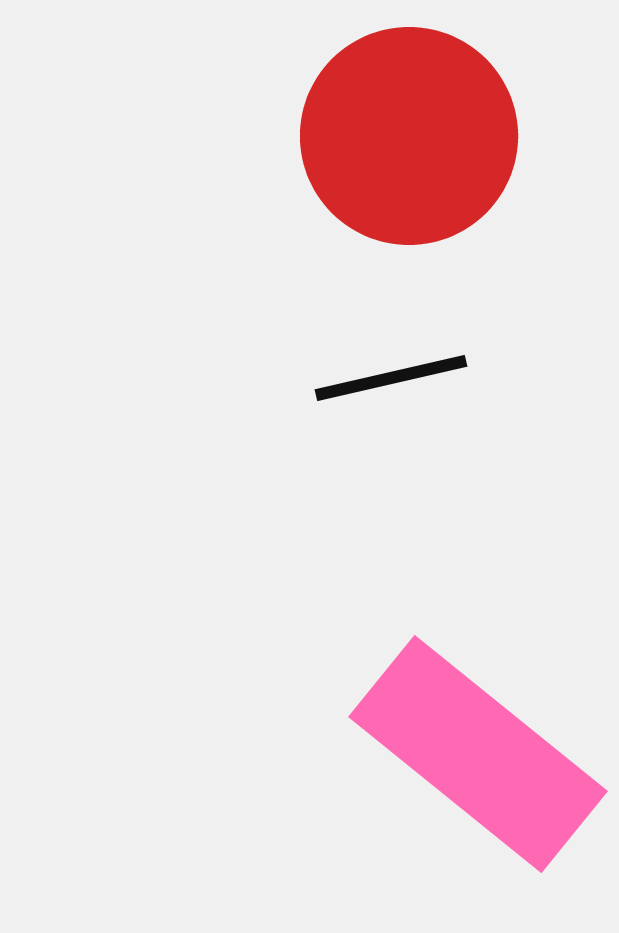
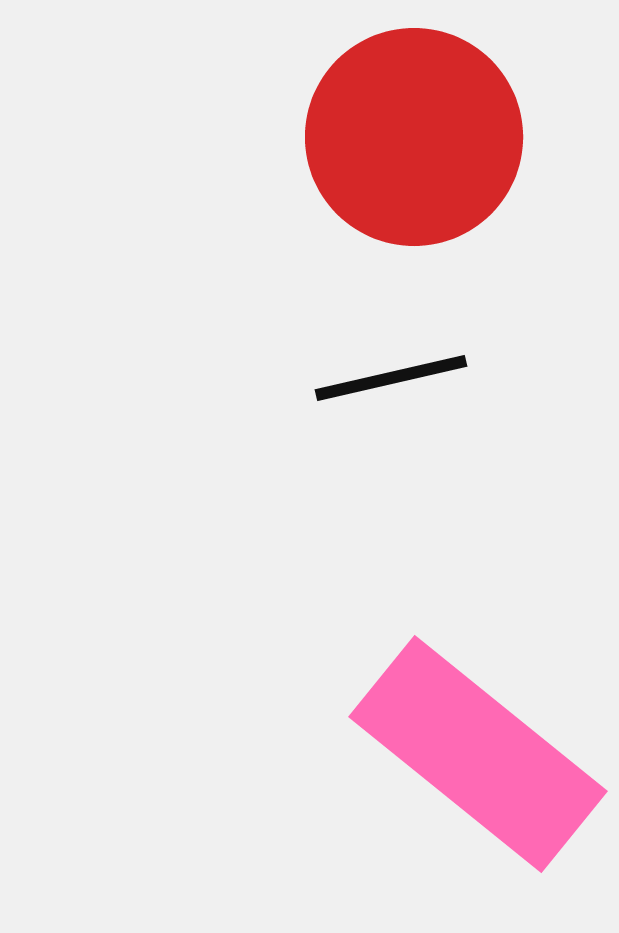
red circle: moved 5 px right, 1 px down
